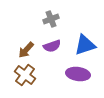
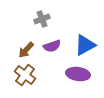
gray cross: moved 9 px left
blue triangle: rotated 10 degrees counterclockwise
